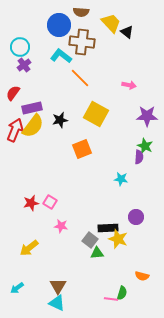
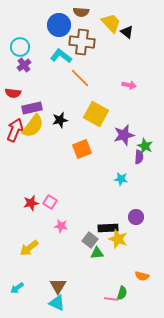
red semicircle: rotated 119 degrees counterclockwise
purple star: moved 23 px left, 19 px down; rotated 15 degrees counterclockwise
